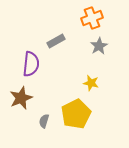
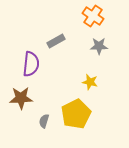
orange cross: moved 1 px right, 2 px up; rotated 35 degrees counterclockwise
gray star: rotated 30 degrees clockwise
yellow star: moved 1 px left, 1 px up
brown star: rotated 20 degrees clockwise
